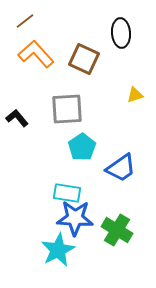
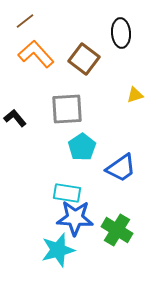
brown square: rotated 12 degrees clockwise
black L-shape: moved 2 px left
cyan star: rotated 12 degrees clockwise
